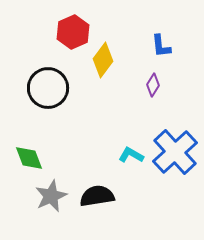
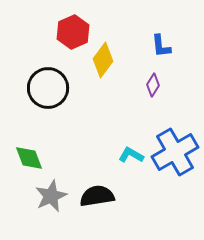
blue cross: rotated 12 degrees clockwise
